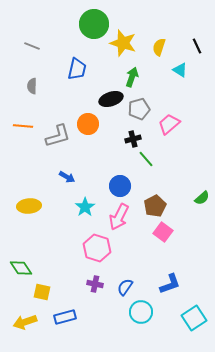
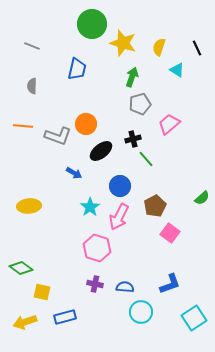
green circle: moved 2 px left
black line: moved 2 px down
cyan triangle: moved 3 px left
black ellipse: moved 10 px left, 52 px down; rotated 20 degrees counterclockwise
gray pentagon: moved 1 px right, 5 px up
orange circle: moved 2 px left
gray L-shape: rotated 36 degrees clockwise
blue arrow: moved 7 px right, 4 px up
cyan star: moved 5 px right
pink square: moved 7 px right, 1 px down
green diamond: rotated 20 degrees counterclockwise
blue semicircle: rotated 60 degrees clockwise
